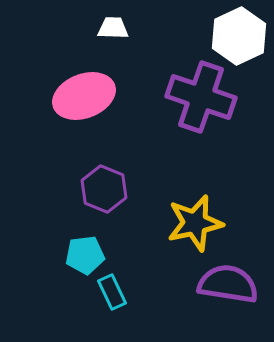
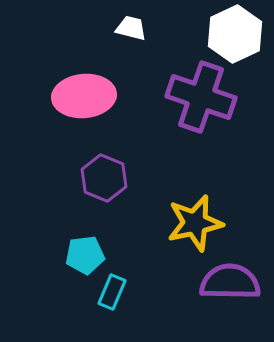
white trapezoid: moved 18 px right; rotated 12 degrees clockwise
white hexagon: moved 4 px left, 2 px up
pink ellipse: rotated 16 degrees clockwise
purple hexagon: moved 11 px up
purple semicircle: moved 2 px right, 2 px up; rotated 8 degrees counterclockwise
cyan rectangle: rotated 48 degrees clockwise
